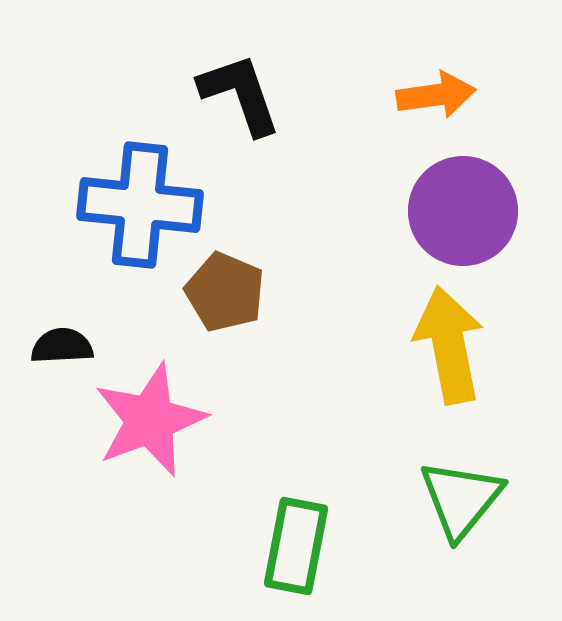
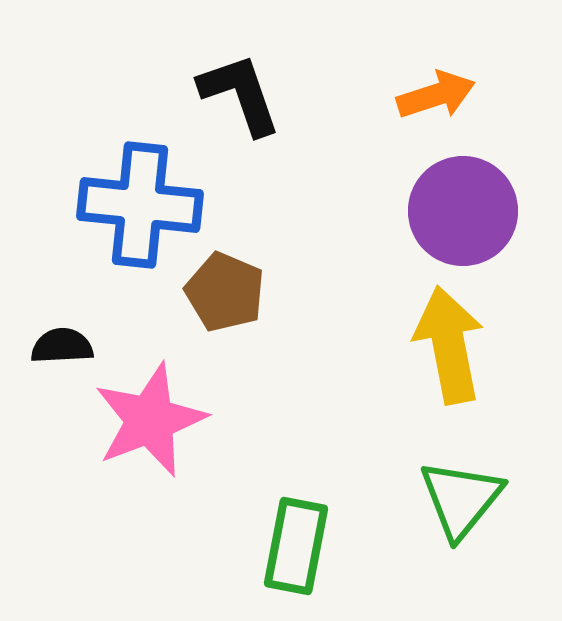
orange arrow: rotated 10 degrees counterclockwise
